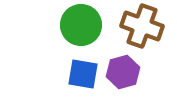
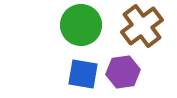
brown cross: rotated 33 degrees clockwise
purple hexagon: rotated 8 degrees clockwise
